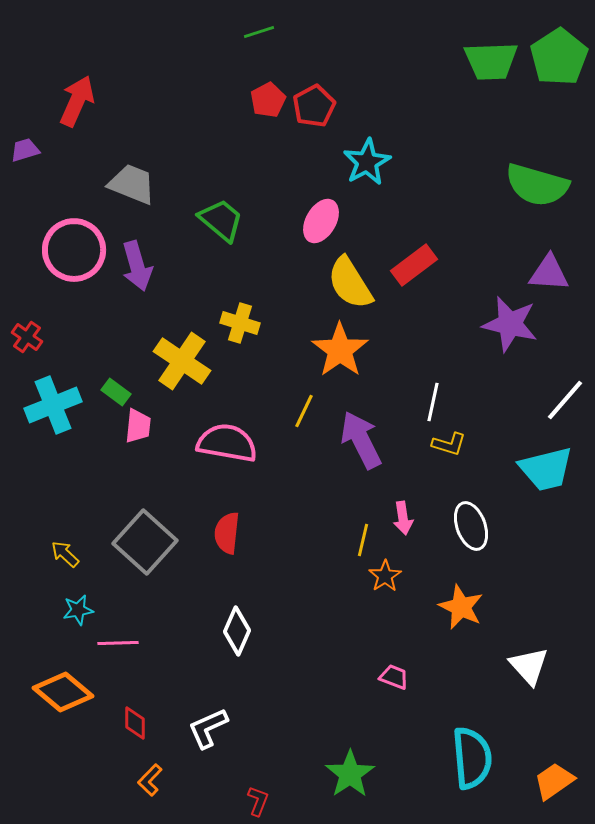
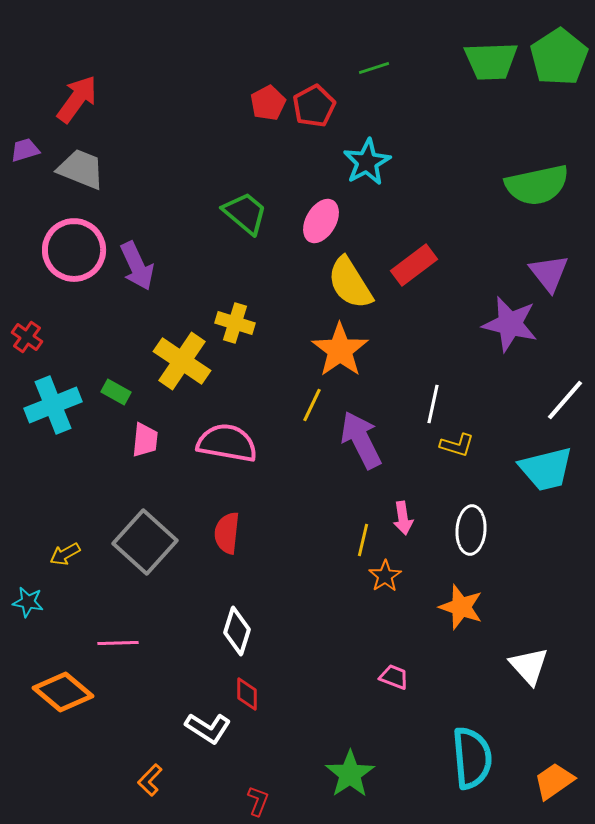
green line at (259, 32): moved 115 px right, 36 px down
red pentagon at (268, 100): moved 3 px down
red arrow at (77, 101): moved 2 px up; rotated 12 degrees clockwise
gray trapezoid at (132, 184): moved 51 px left, 15 px up
green semicircle at (537, 185): rotated 28 degrees counterclockwise
green trapezoid at (221, 220): moved 24 px right, 7 px up
purple arrow at (137, 266): rotated 9 degrees counterclockwise
purple triangle at (549, 273): rotated 48 degrees clockwise
yellow cross at (240, 323): moved 5 px left
green rectangle at (116, 392): rotated 8 degrees counterclockwise
white line at (433, 402): moved 2 px down
yellow line at (304, 411): moved 8 px right, 6 px up
pink trapezoid at (138, 426): moved 7 px right, 14 px down
yellow L-shape at (449, 444): moved 8 px right, 1 px down
white ellipse at (471, 526): moved 4 px down; rotated 24 degrees clockwise
yellow arrow at (65, 554): rotated 72 degrees counterclockwise
orange star at (461, 607): rotated 6 degrees counterclockwise
cyan star at (78, 610): moved 50 px left, 8 px up; rotated 20 degrees clockwise
white diamond at (237, 631): rotated 6 degrees counterclockwise
red diamond at (135, 723): moved 112 px right, 29 px up
white L-shape at (208, 728): rotated 123 degrees counterclockwise
